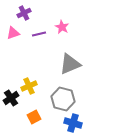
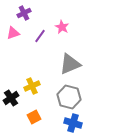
purple line: moved 1 px right, 2 px down; rotated 40 degrees counterclockwise
yellow cross: moved 3 px right
gray hexagon: moved 6 px right, 2 px up
